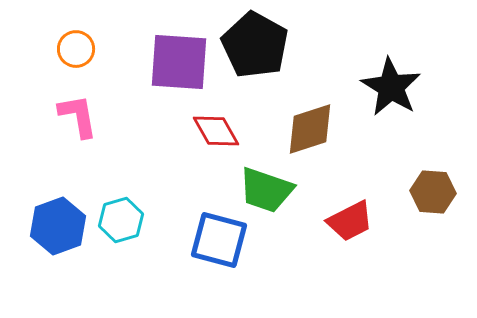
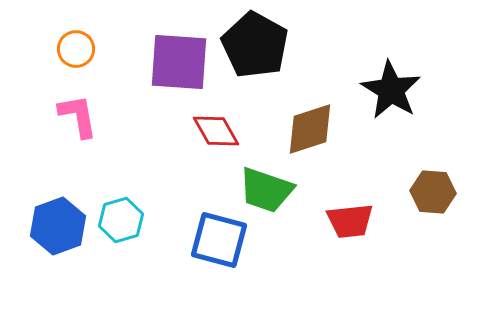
black star: moved 3 px down
red trapezoid: rotated 21 degrees clockwise
